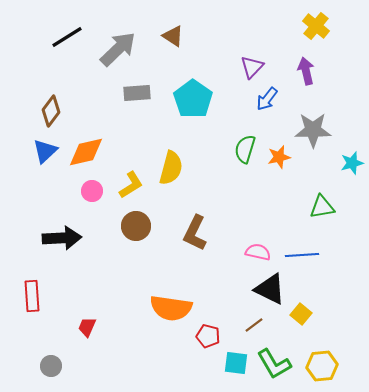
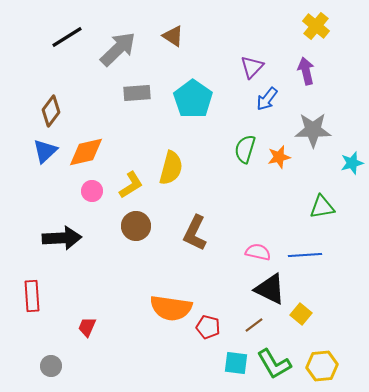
blue line: moved 3 px right
red pentagon: moved 9 px up
